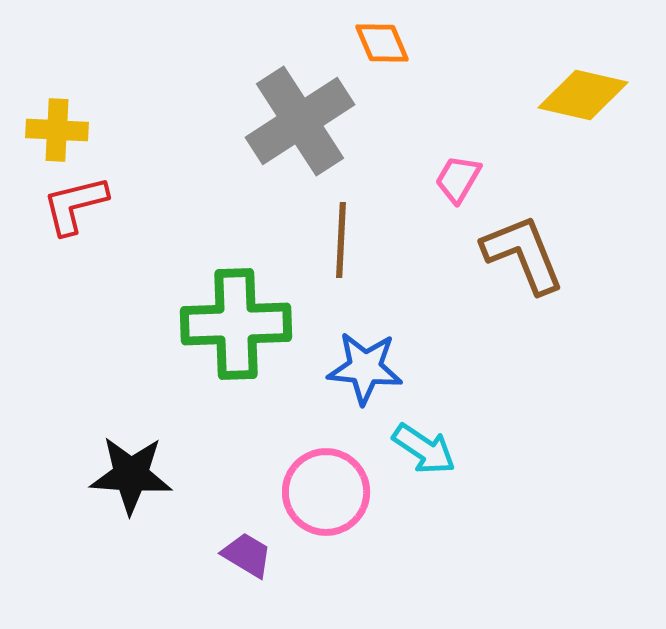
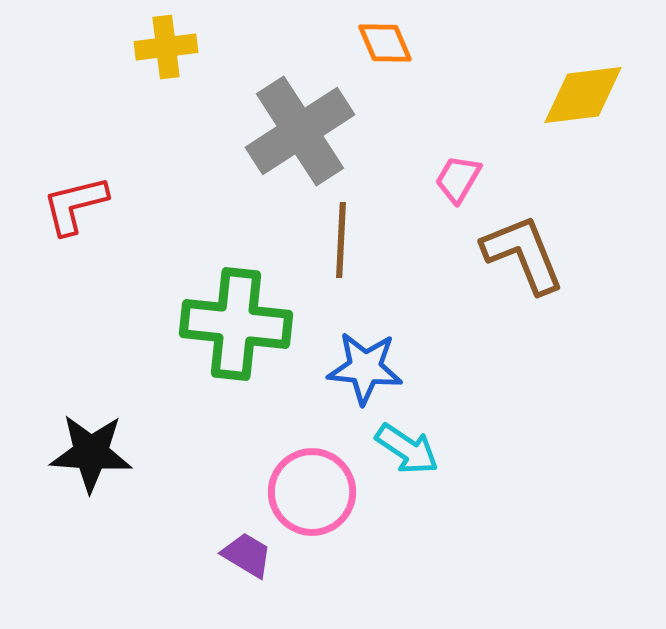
orange diamond: moved 3 px right
yellow diamond: rotated 20 degrees counterclockwise
gray cross: moved 10 px down
yellow cross: moved 109 px right, 83 px up; rotated 10 degrees counterclockwise
green cross: rotated 8 degrees clockwise
cyan arrow: moved 17 px left
black star: moved 40 px left, 22 px up
pink circle: moved 14 px left
